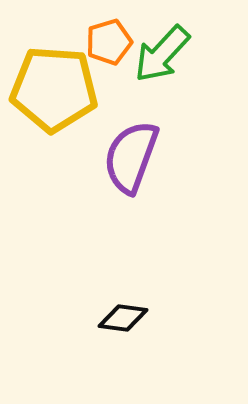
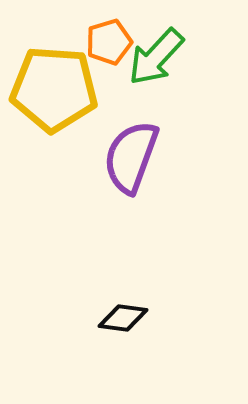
green arrow: moved 6 px left, 3 px down
